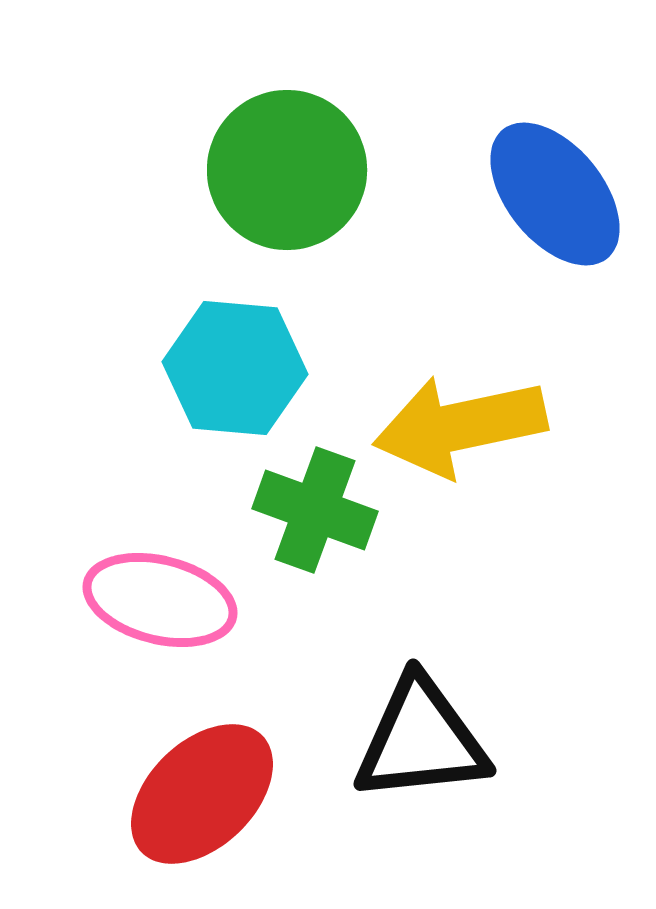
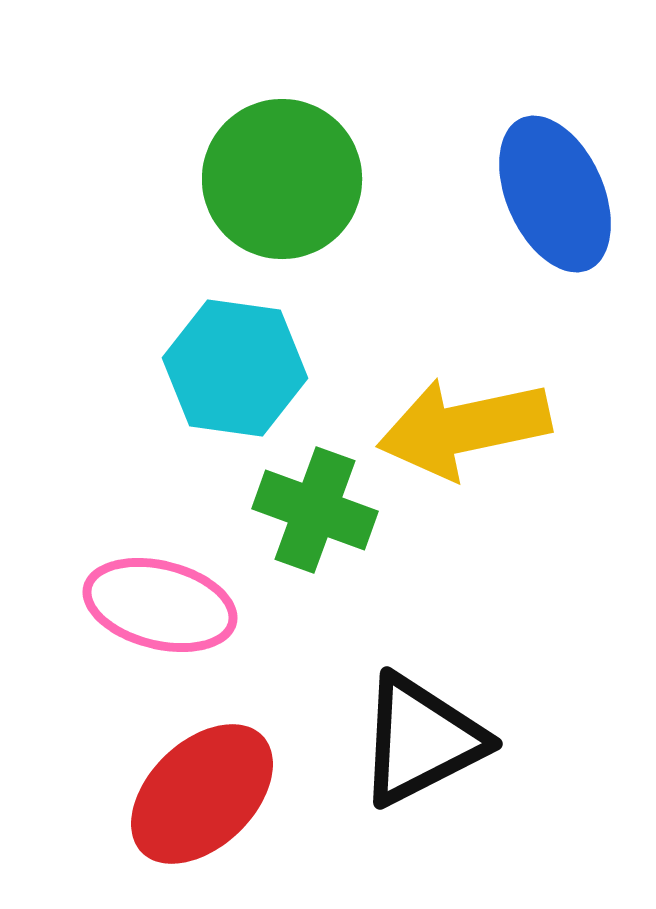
green circle: moved 5 px left, 9 px down
blue ellipse: rotated 15 degrees clockwise
cyan hexagon: rotated 3 degrees clockwise
yellow arrow: moved 4 px right, 2 px down
pink ellipse: moved 5 px down
black triangle: rotated 21 degrees counterclockwise
